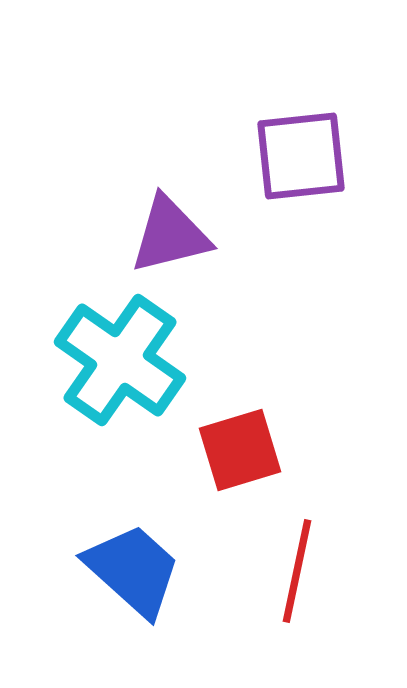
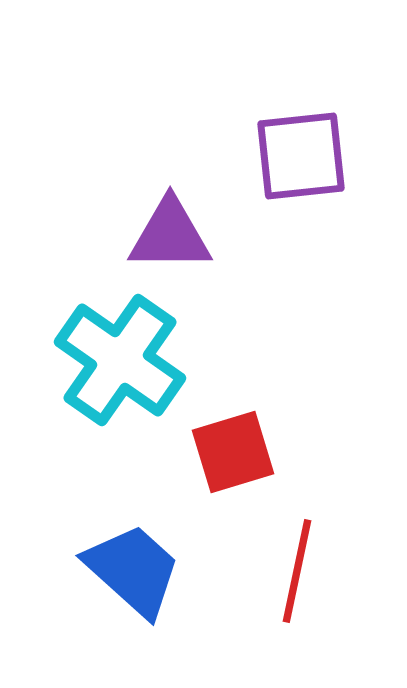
purple triangle: rotated 14 degrees clockwise
red square: moved 7 px left, 2 px down
